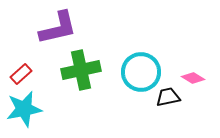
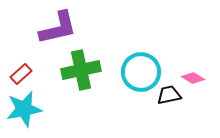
black trapezoid: moved 1 px right, 2 px up
